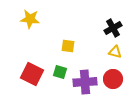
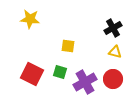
purple cross: rotated 25 degrees counterclockwise
